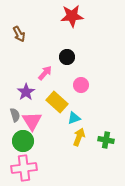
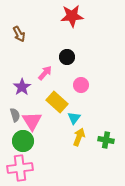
purple star: moved 4 px left, 5 px up
cyan triangle: rotated 32 degrees counterclockwise
pink cross: moved 4 px left
